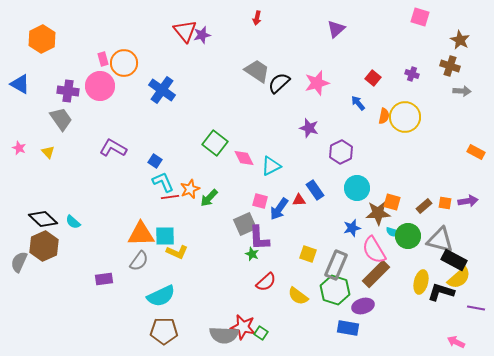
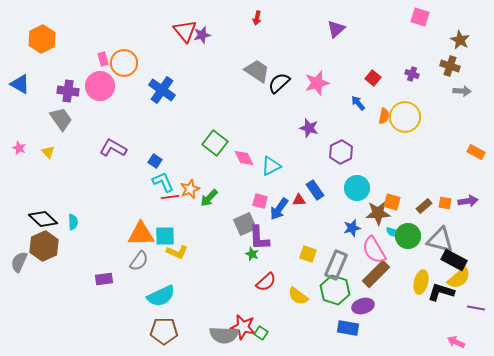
cyan semicircle at (73, 222): rotated 133 degrees counterclockwise
